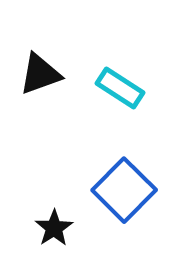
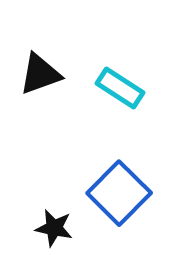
blue square: moved 5 px left, 3 px down
black star: rotated 27 degrees counterclockwise
